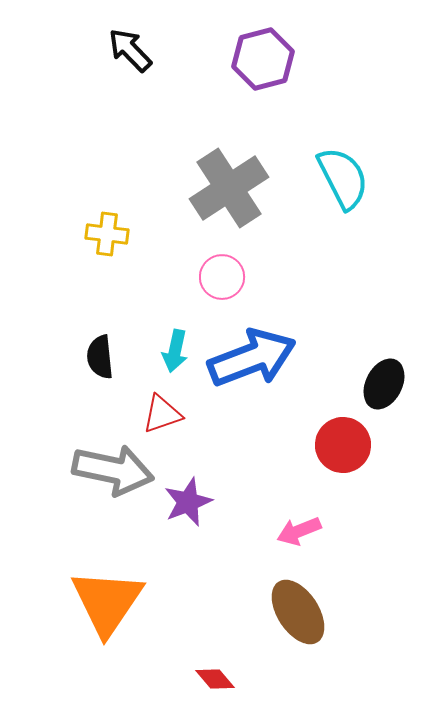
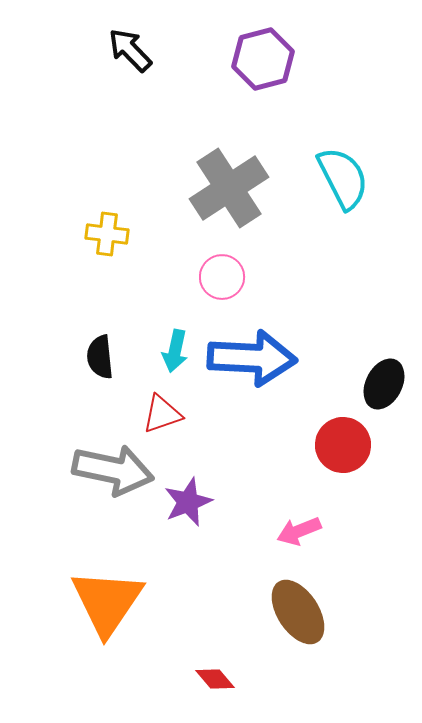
blue arrow: rotated 24 degrees clockwise
